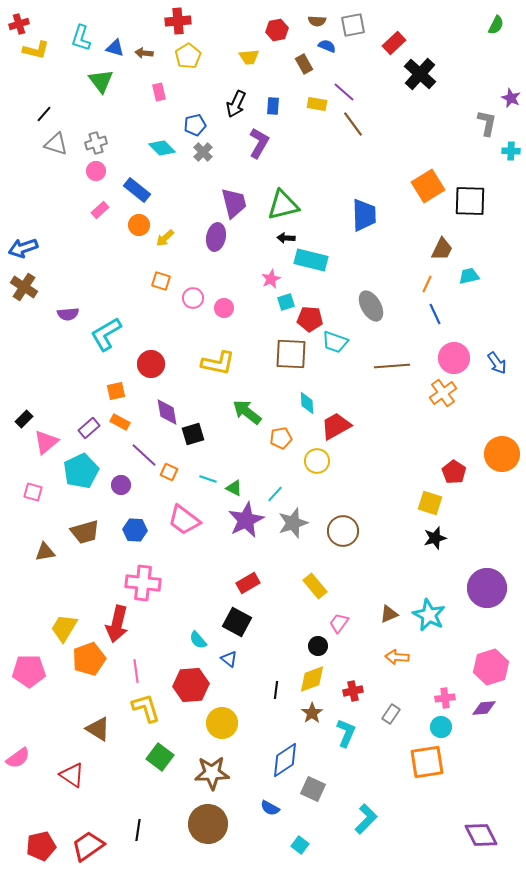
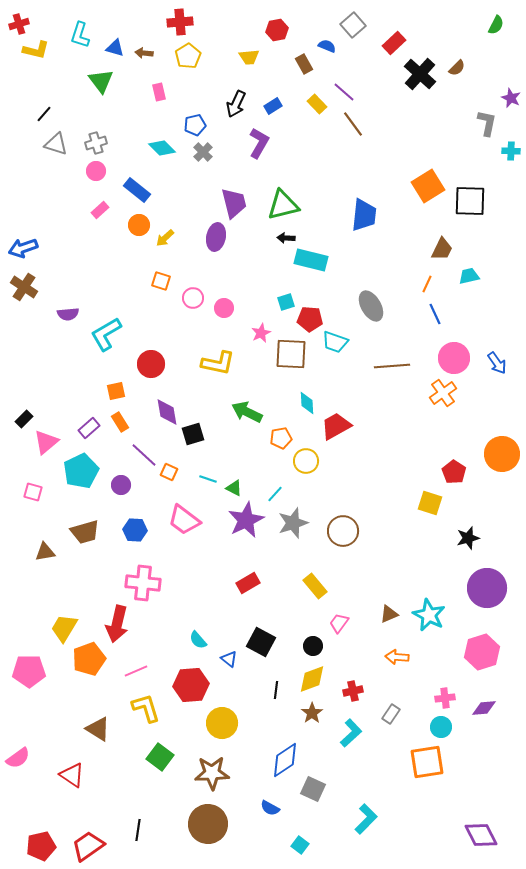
red cross at (178, 21): moved 2 px right, 1 px down
brown semicircle at (317, 21): moved 140 px right, 47 px down; rotated 48 degrees counterclockwise
gray square at (353, 25): rotated 30 degrees counterclockwise
cyan L-shape at (81, 38): moved 1 px left, 3 px up
yellow rectangle at (317, 104): rotated 36 degrees clockwise
blue rectangle at (273, 106): rotated 54 degrees clockwise
blue trapezoid at (364, 215): rotated 8 degrees clockwise
pink star at (271, 279): moved 10 px left, 54 px down
green arrow at (247, 412): rotated 12 degrees counterclockwise
orange rectangle at (120, 422): rotated 30 degrees clockwise
yellow circle at (317, 461): moved 11 px left
black star at (435, 538): moved 33 px right
black square at (237, 622): moved 24 px right, 20 px down
black circle at (318, 646): moved 5 px left
pink hexagon at (491, 667): moved 9 px left, 15 px up
pink line at (136, 671): rotated 75 degrees clockwise
cyan L-shape at (346, 733): moved 5 px right; rotated 24 degrees clockwise
